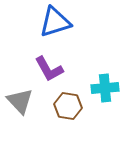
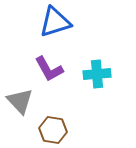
cyan cross: moved 8 px left, 14 px up
brown hexagon: moved 15 px left, 24 px down
